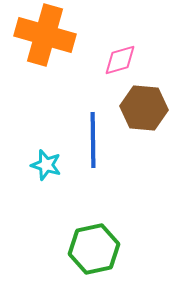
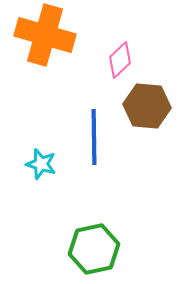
pink diamond: rotated 27 degrees counterclockwise
brown hexagon: moved 3 px right, 2 px up
blue line: moved 1 px right, 3 px up
cyan star: moved 5 px left, 1 px up
